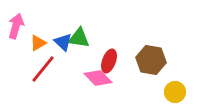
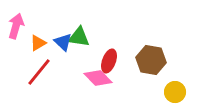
green triangle: moved 1 px up
red line: moved 4 px left, 3 px down
